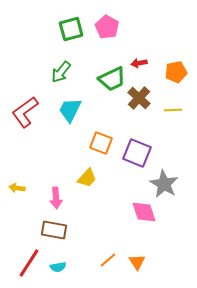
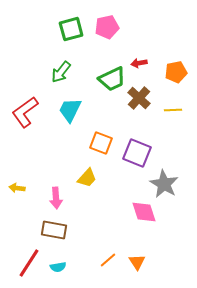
pink pentagon: rotated 30 degrees clockwise
